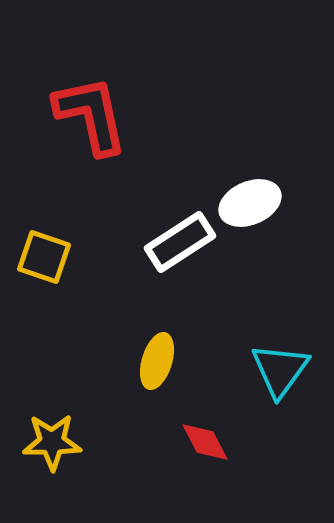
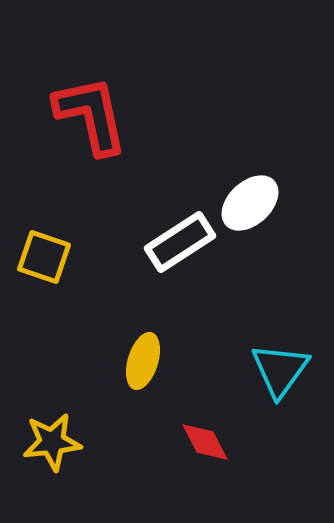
white ellipse: rotated 20 degrees counterclockwise
yellow ellipse: moved 14 px left
yellow star: rotated 6 degrees counterclockwise
